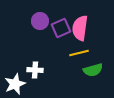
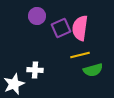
purple circle: moved 3 px left, 5 px up
yellow line: moved 1 px right, 2 px down
white star: moved 1 px left
